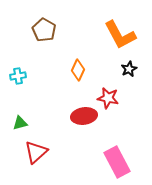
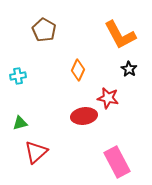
black star: rotated 14 degrees counterclockwise
